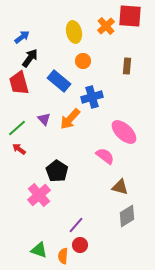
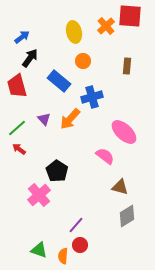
red trapezoid: moved 2 px left, 3 px down
